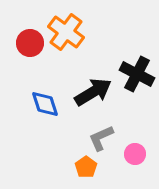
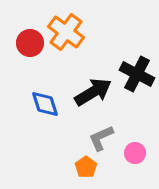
pink circle: moved 1 px up
